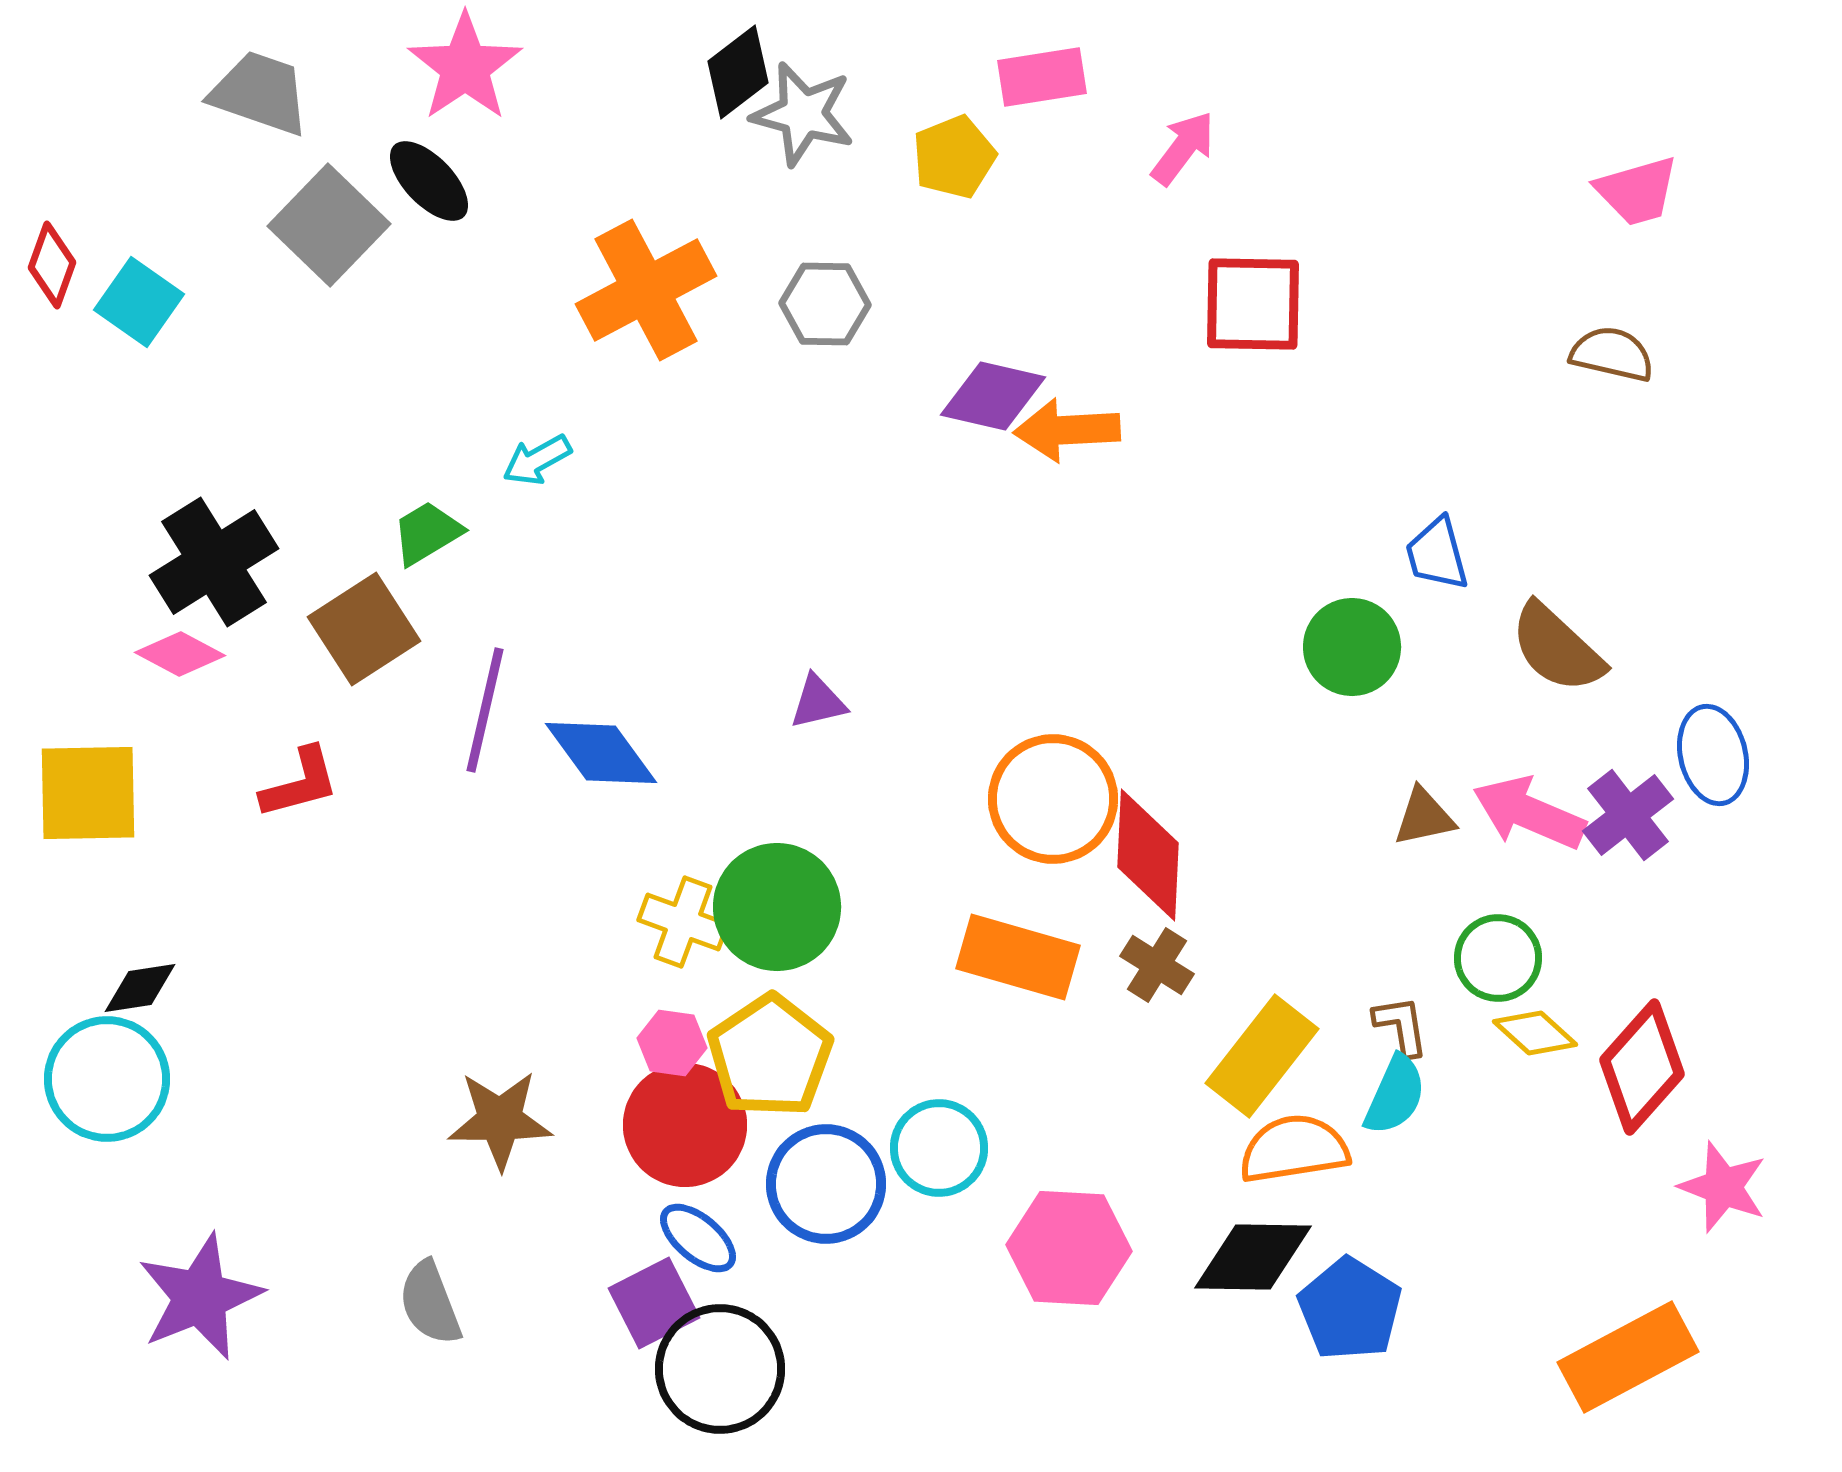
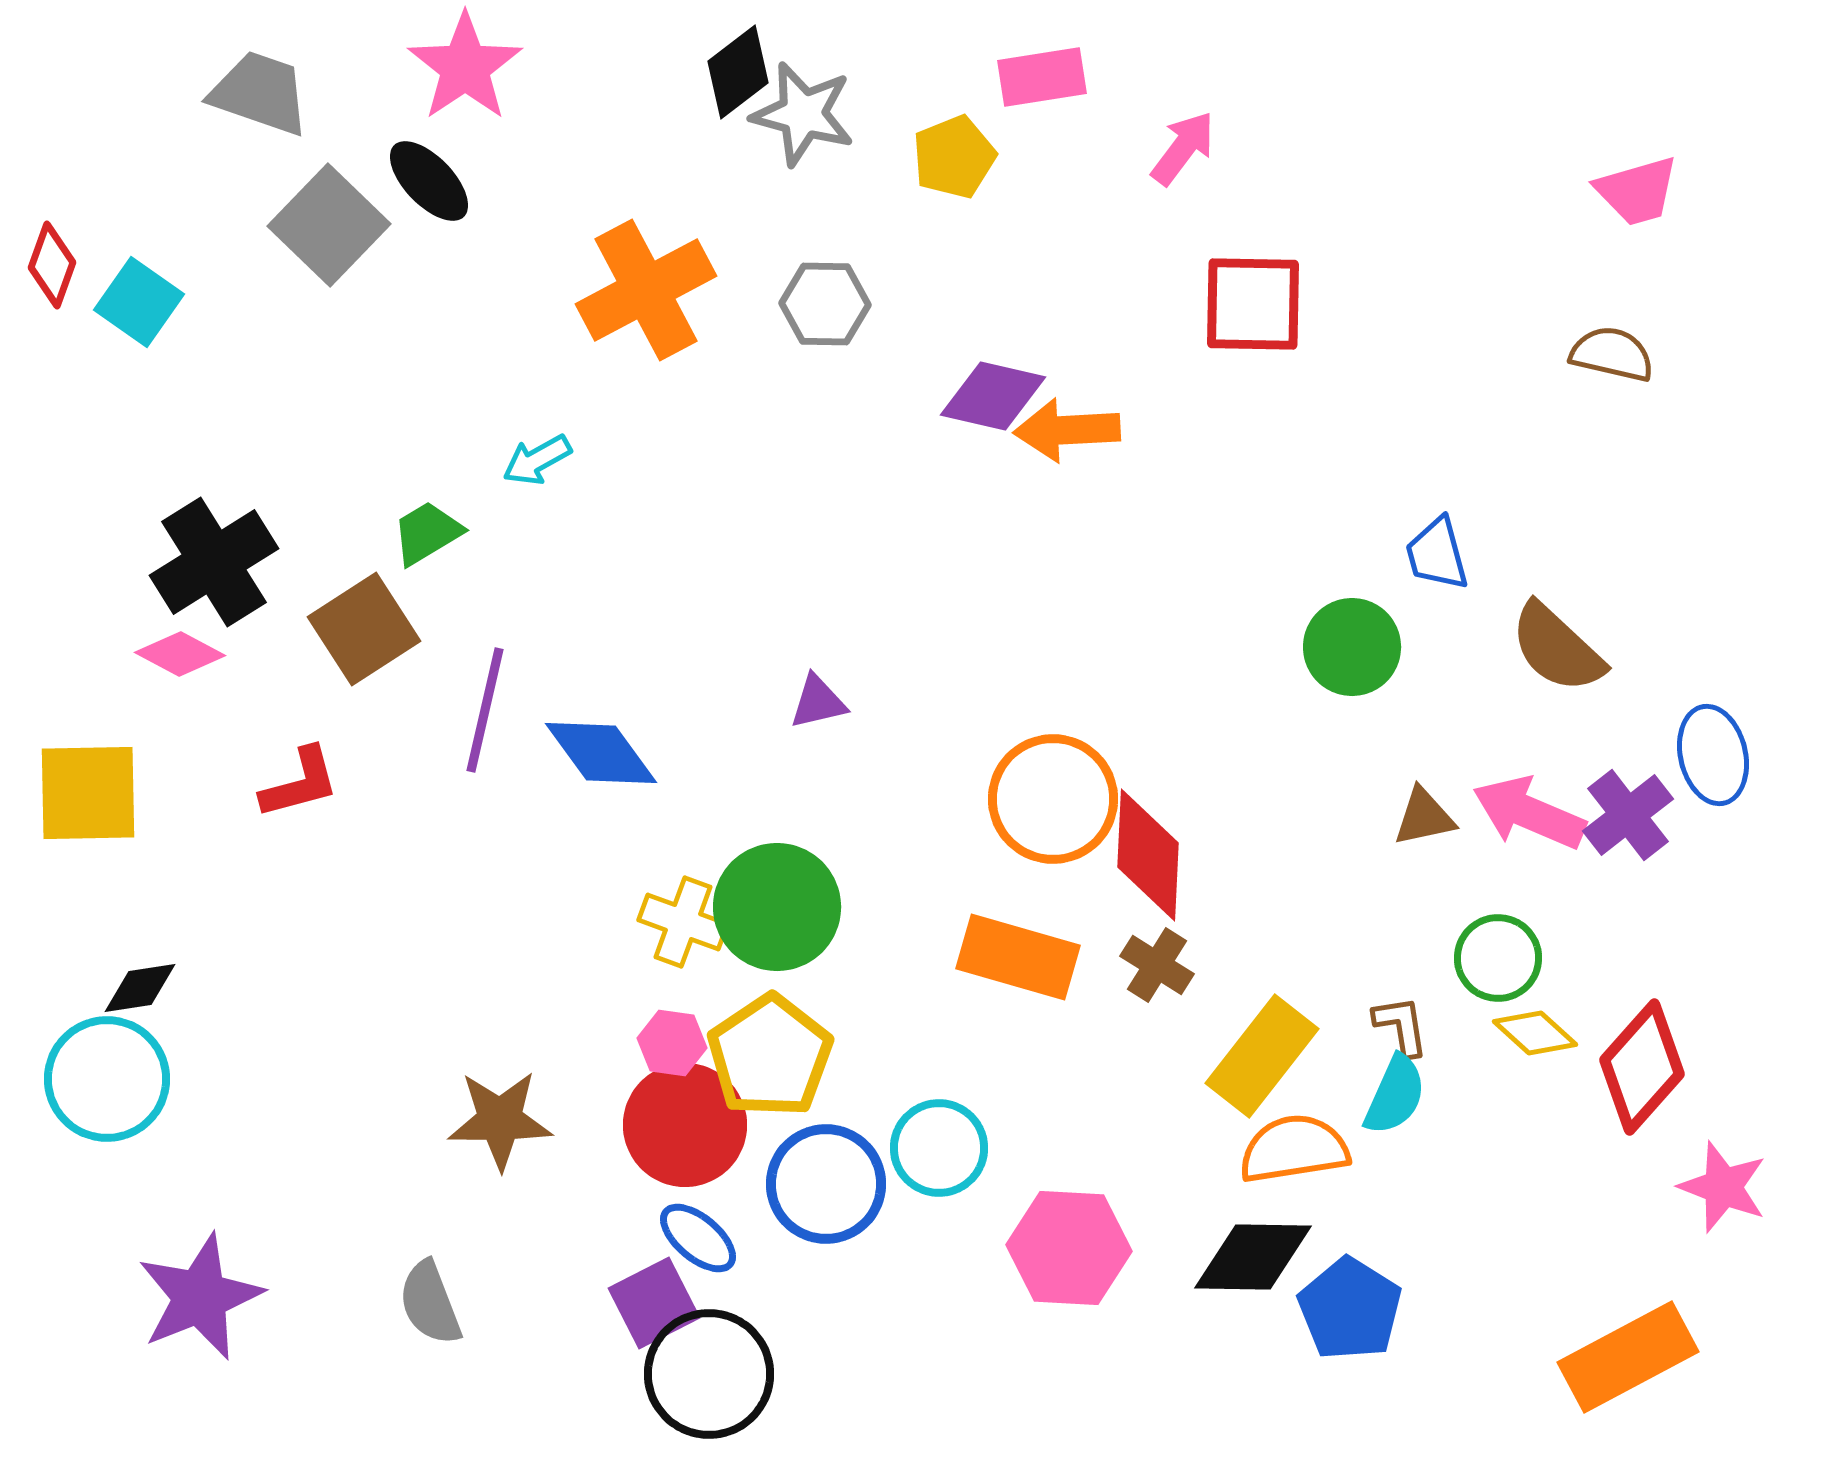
black circle at (720, 1369): moved 11 px left, 5 px down
